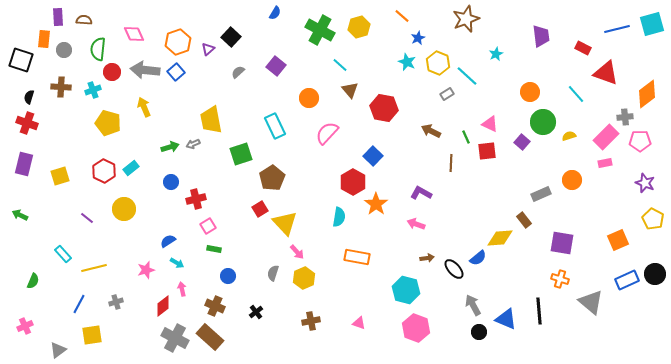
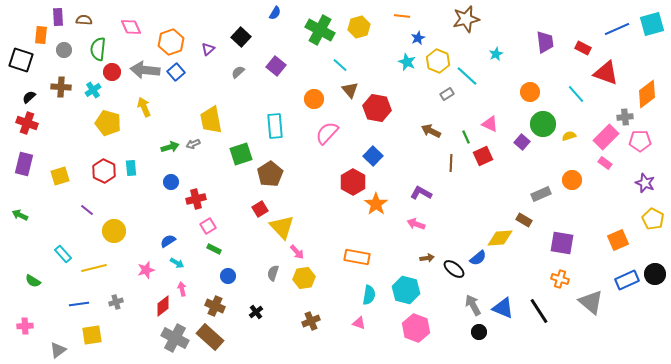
orange line at (402, 16): rotated 35 degrees counterclockwise
brown star at (466, 19): rotated 8 degrees clockwise
blue line at (617, 29): rotated 10 degrees counterclockwise
pink diamond at (134, 34): moved 3 px left, 7 px up
purple trapezoid at (541, 36): moved 4 px right, 6 px down
black square at (231, 37): moved 10 px right
orange rectangle at (44, 39): moved 3 px left, 4 px up
orange hexagon at (178, 42): moved 7 px left
yellow hexagon at (438, 63): moved 2 px up
cyan cross at (93, 90): rotated 14 degrees counterclockwise
black semicircle at (29, 97): rotated 32 degrees clockwise
orange circle at (309, 98): moved 5 px right, 1 px down
red hexagon at (384, 108): moved 7 px left
green circle at (543, 122): moved 2 px down
cyan rectangle at (275, 126): rotated 20 degrees clockwise
red square at (487, 151): moved 4 px left, 5 px down; rotated 18 degrees counterclockwise
pink rectangle at (605, 163): rotated 48 degrees clockwise
cyan rectangle at (131, 168): rotated 56 degrees counterclockwise
brown pentagon at (272, 178): moved 2 px left, 4 px up
yellow circle at (124, 209): moved 10 px left, 22 px down
cyan semicircle at (339, 217): moved 30 px right, 78 px down
purple line at (87, 218): moved 8 px up
brown rectangle at (524, 220): rotated 21 degrees counterclockwise
yellow triangle at (285, 223): moved 3 px left, 4 px down
green rectangle at (214, 249): rotated 16 degrees clockwise
black ellipse at (454, 269): rotated 10 degrees counterclockwise
yellow hexagon at (304, 278): rotated 15 degrees clockwise
green semicircle at (33, 281): rotated 98 degrees clockwise
blue line at (79, 304): rotated 54 degrees clockwise
black line at (539, 311): rotated 28 degrees counterclockwise
blue triangle at (506, 319): moved 3 px left, 11 px up
brown cross at (311, 321): rotated 12 degrees counterclockwise
pink cross at (25, 326): rotated 21 degrees clockwise
